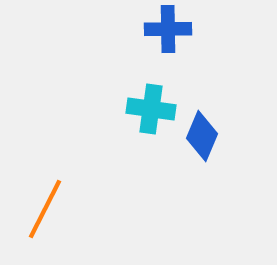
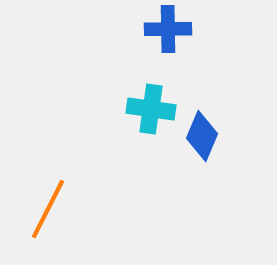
orange line: moved 3 px right
